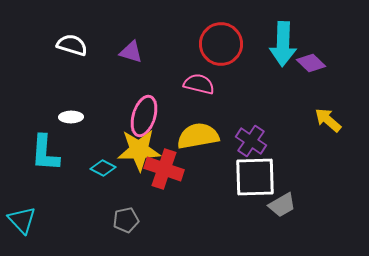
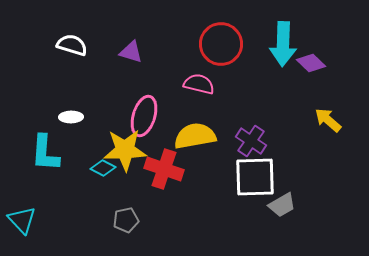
yellow semicircle: moved 3 px left
yellow star: moved 14 px left
